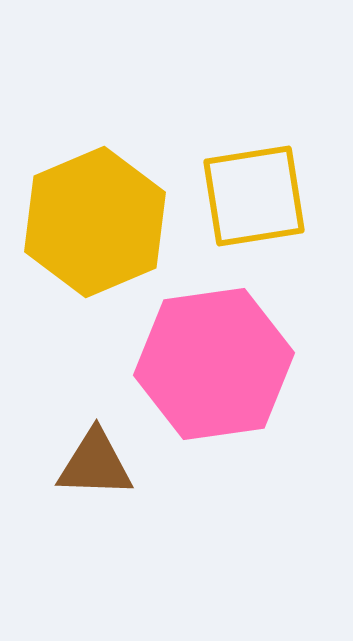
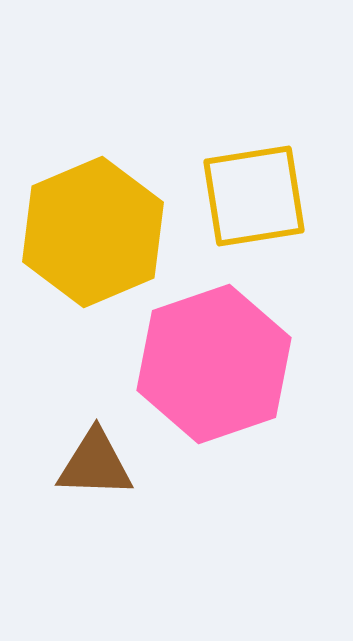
yellow hexagon: moved 2 px left, 10 px down
pink hexagon: rotated 11 degrees counterclockwise
